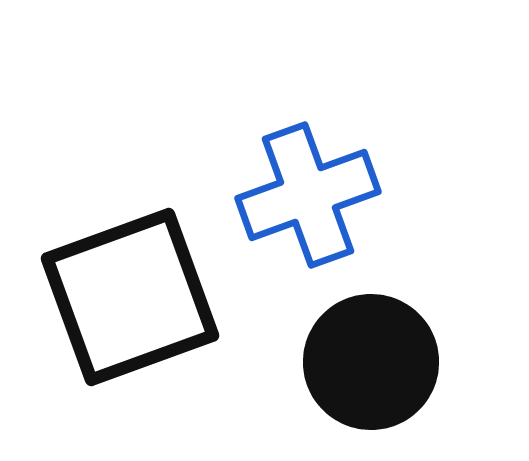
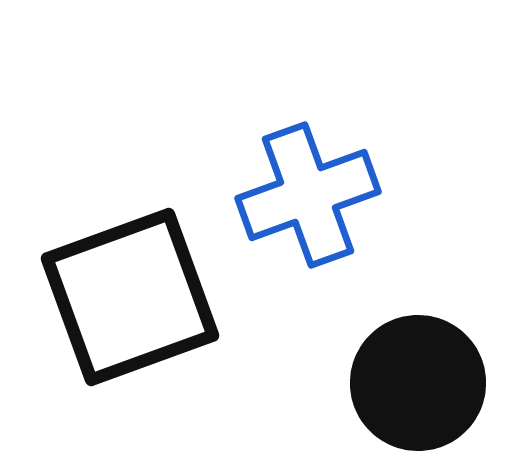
black circle: moved 47 px right, 21 px down
